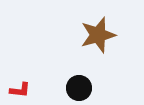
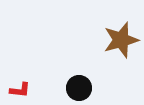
brown star: moved 23 px right, 5 px down
